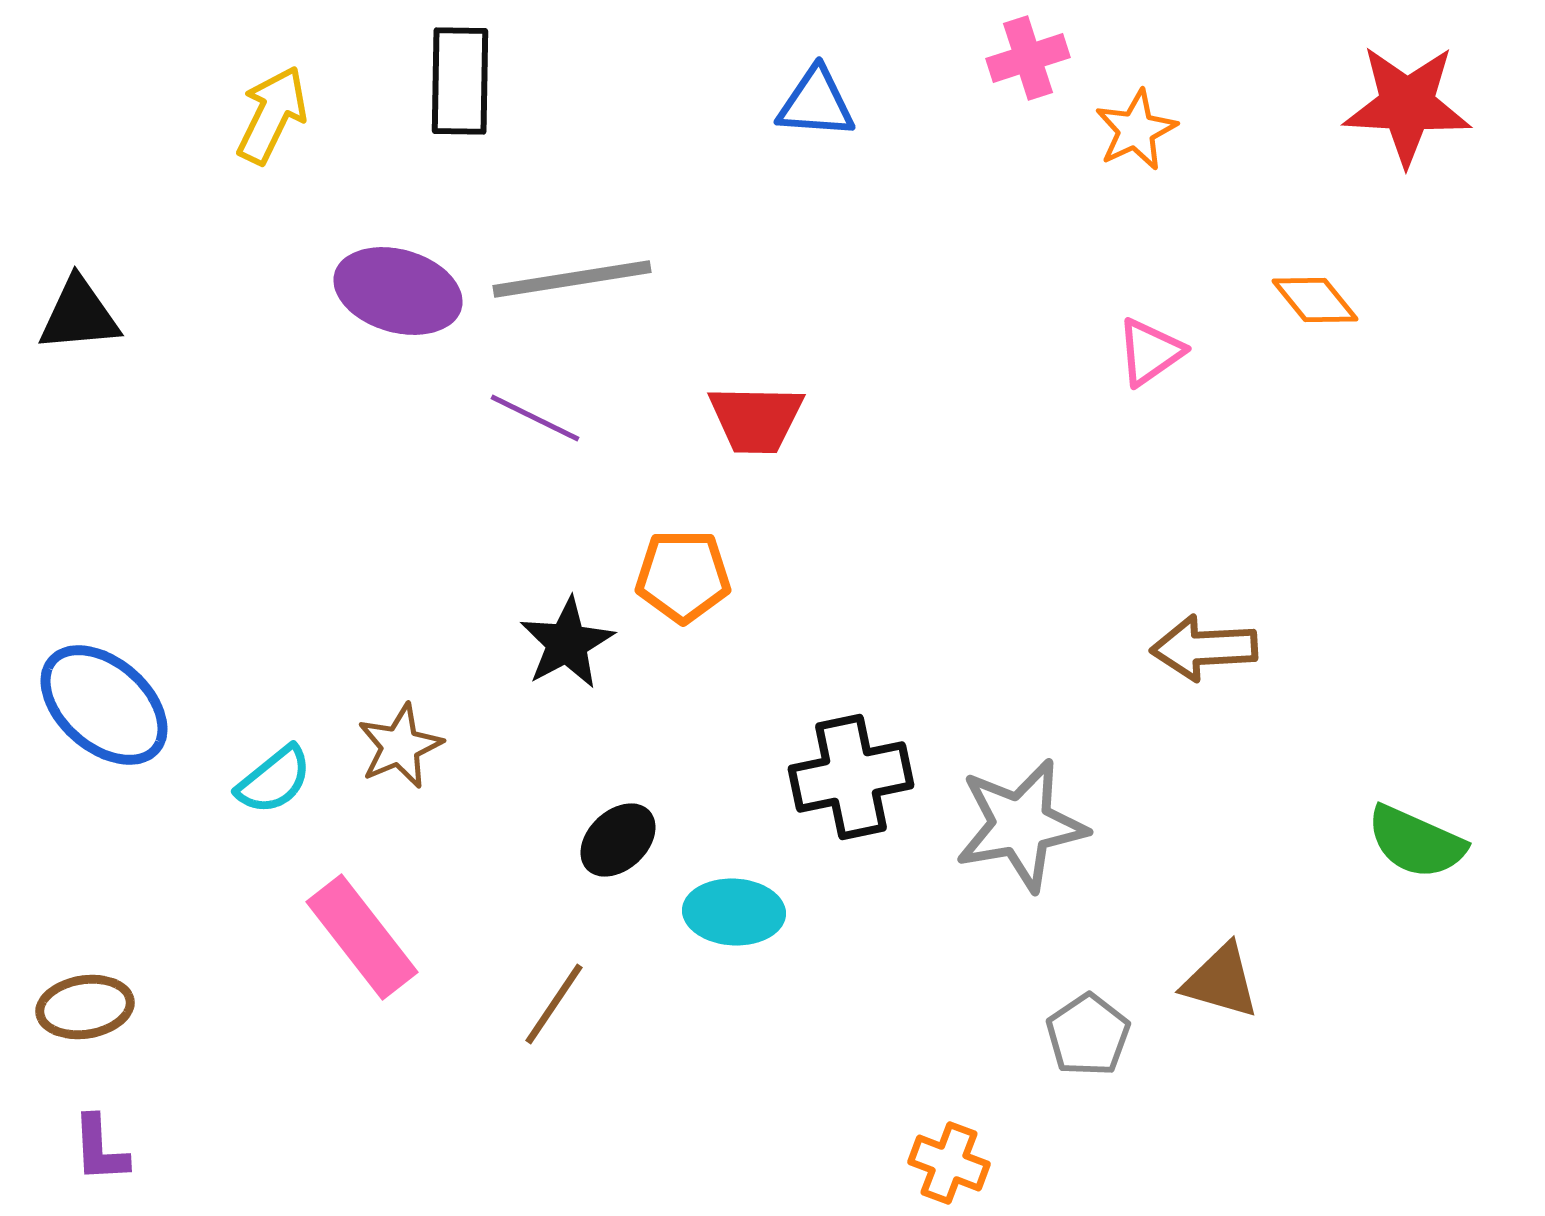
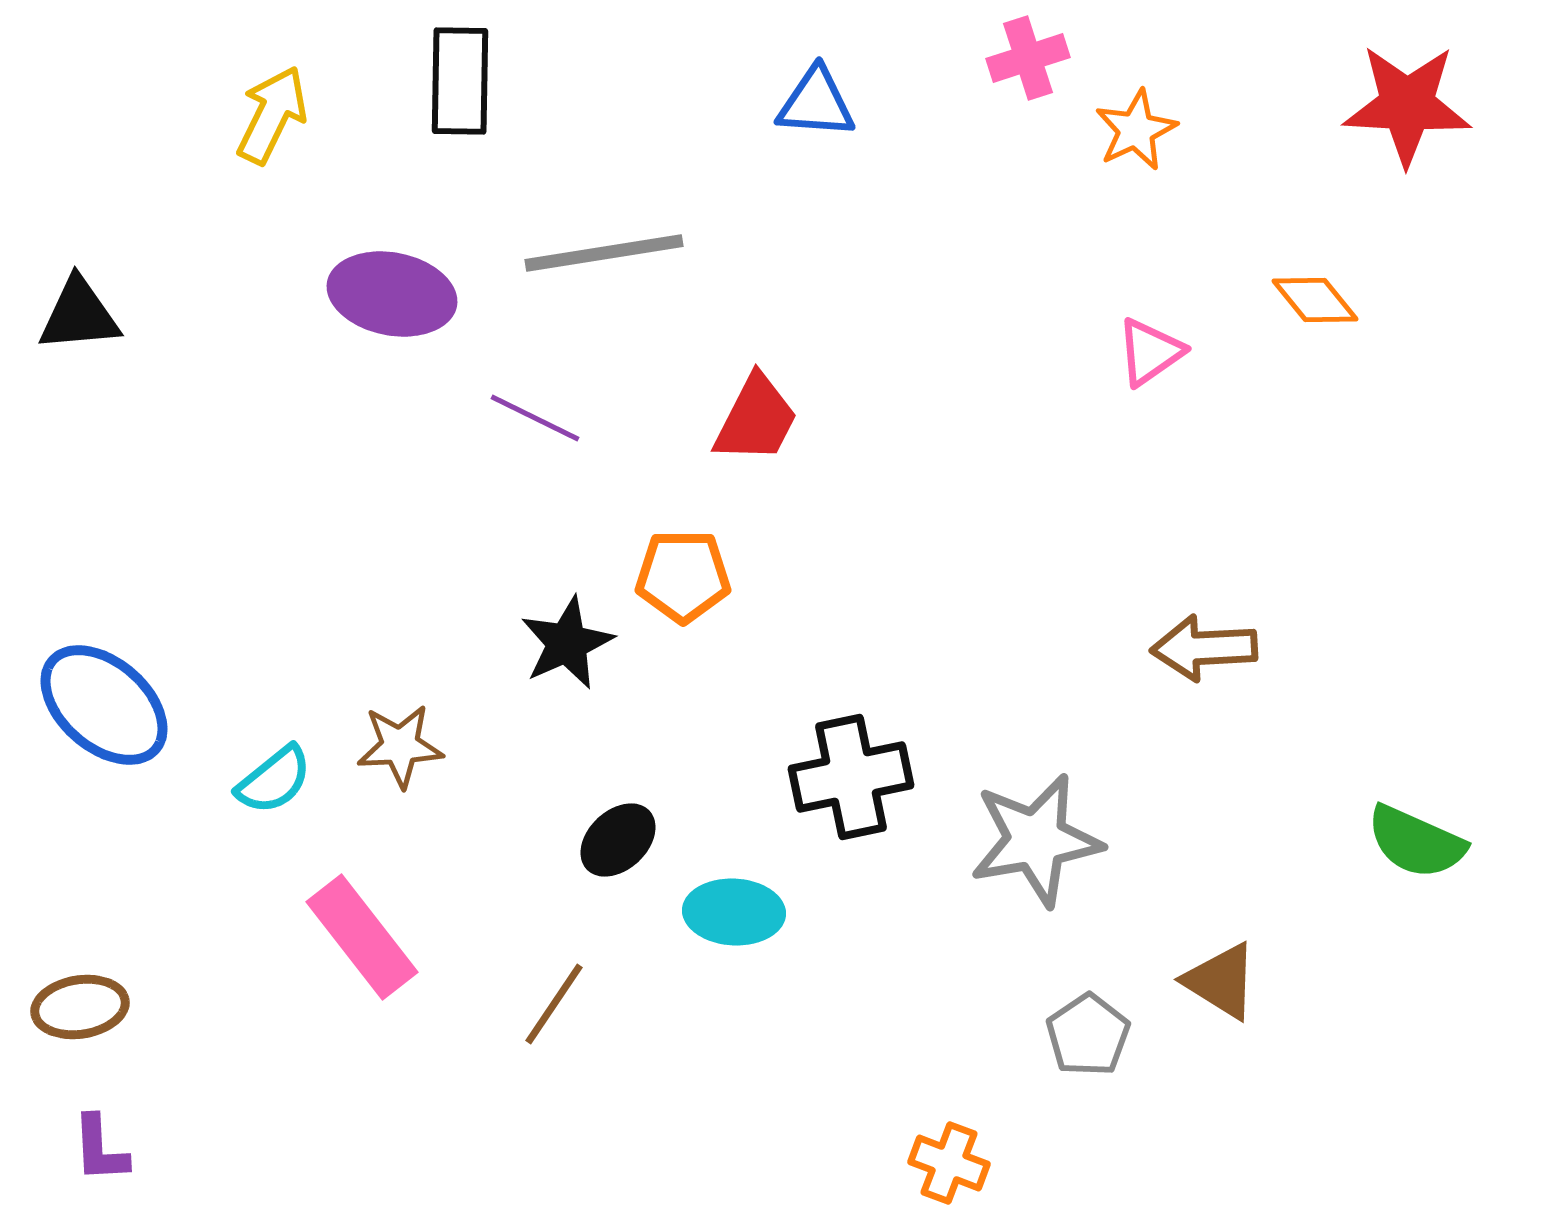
gray line: moved 32 px right, 26 px up
purple ellipse: moved 6 px left, 3 px down; rotated 5 degrees counterclockwise
red trapezoid: rotated 64 degrees counterclockwise
black star: rotated 4 degrees clockwise
brown star: rotated 20 degrees clockwise
gray star: moved 15 px right, 15 px down
brown triangle: rotated 16 degrees clockwise
brown ellipse: moved 5 px left
